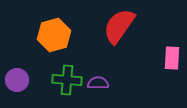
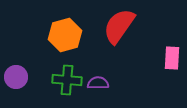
orange hexagon: moved 11 px right
purple circle: moved 1 px left, 3 px up
